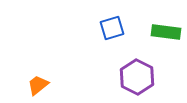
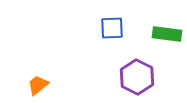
blue square: rotated 15 degrees clockwise
green rectangle: moved 1 px right, 2 px down
